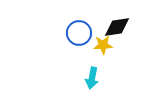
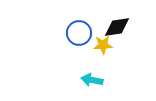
cyan arrow: moved 2 px down; rotated 90 degrees clockwise
